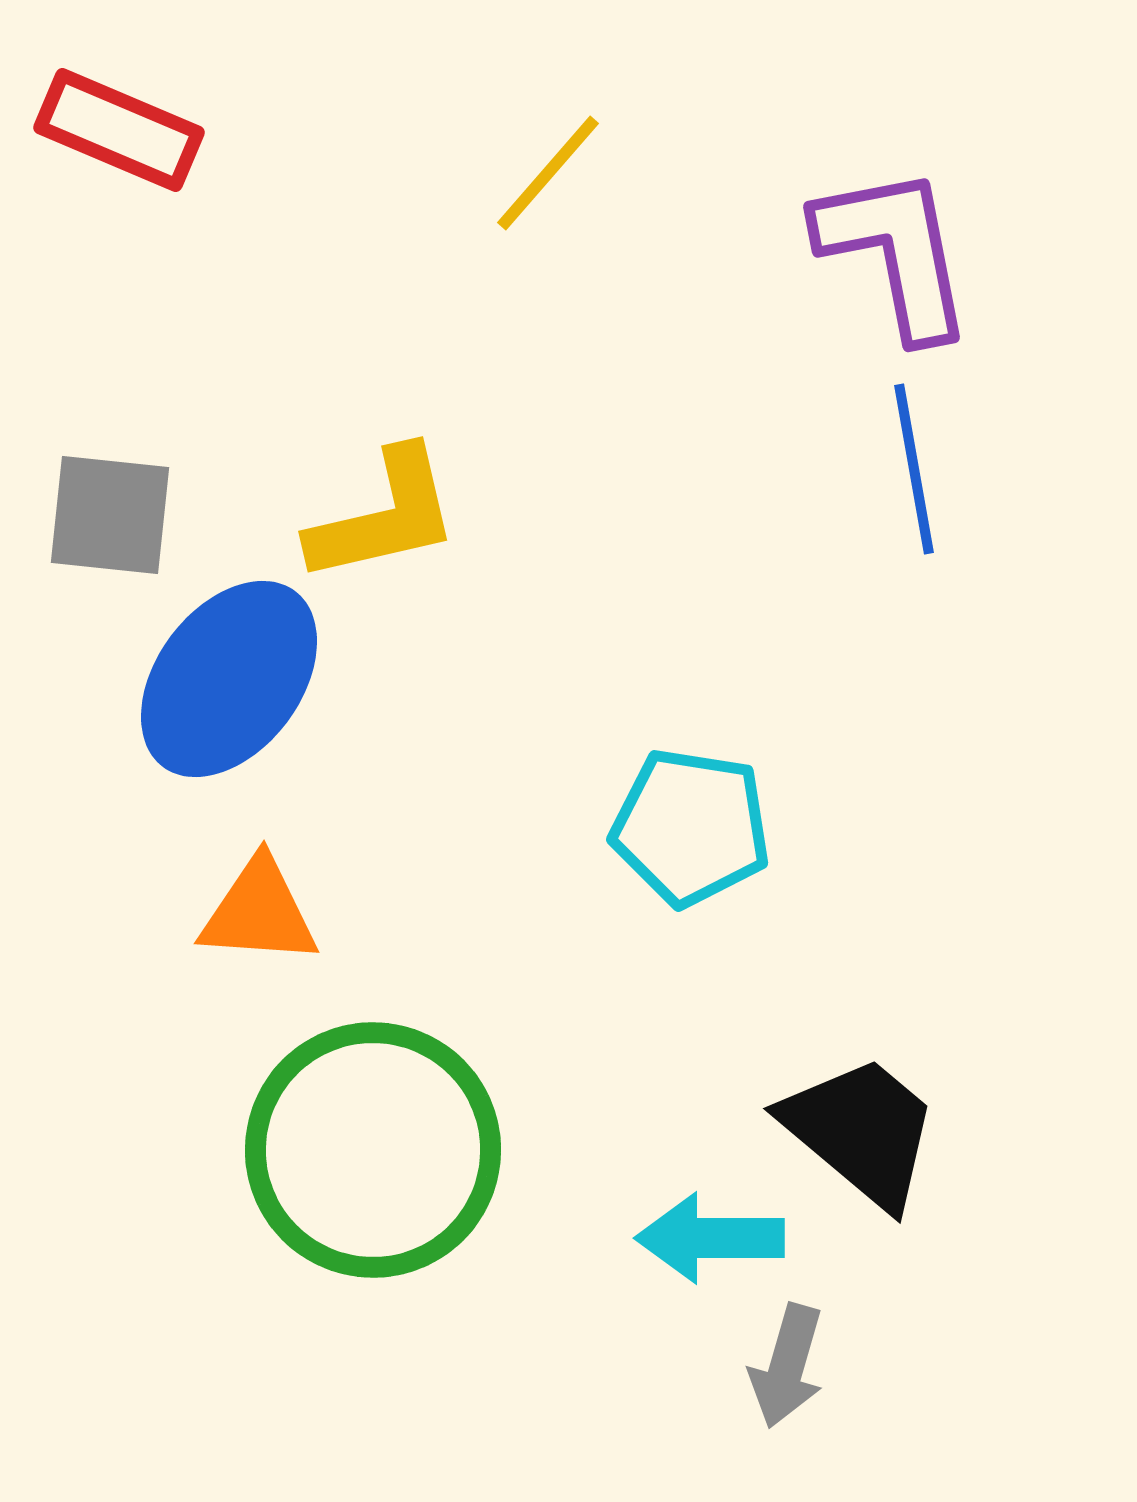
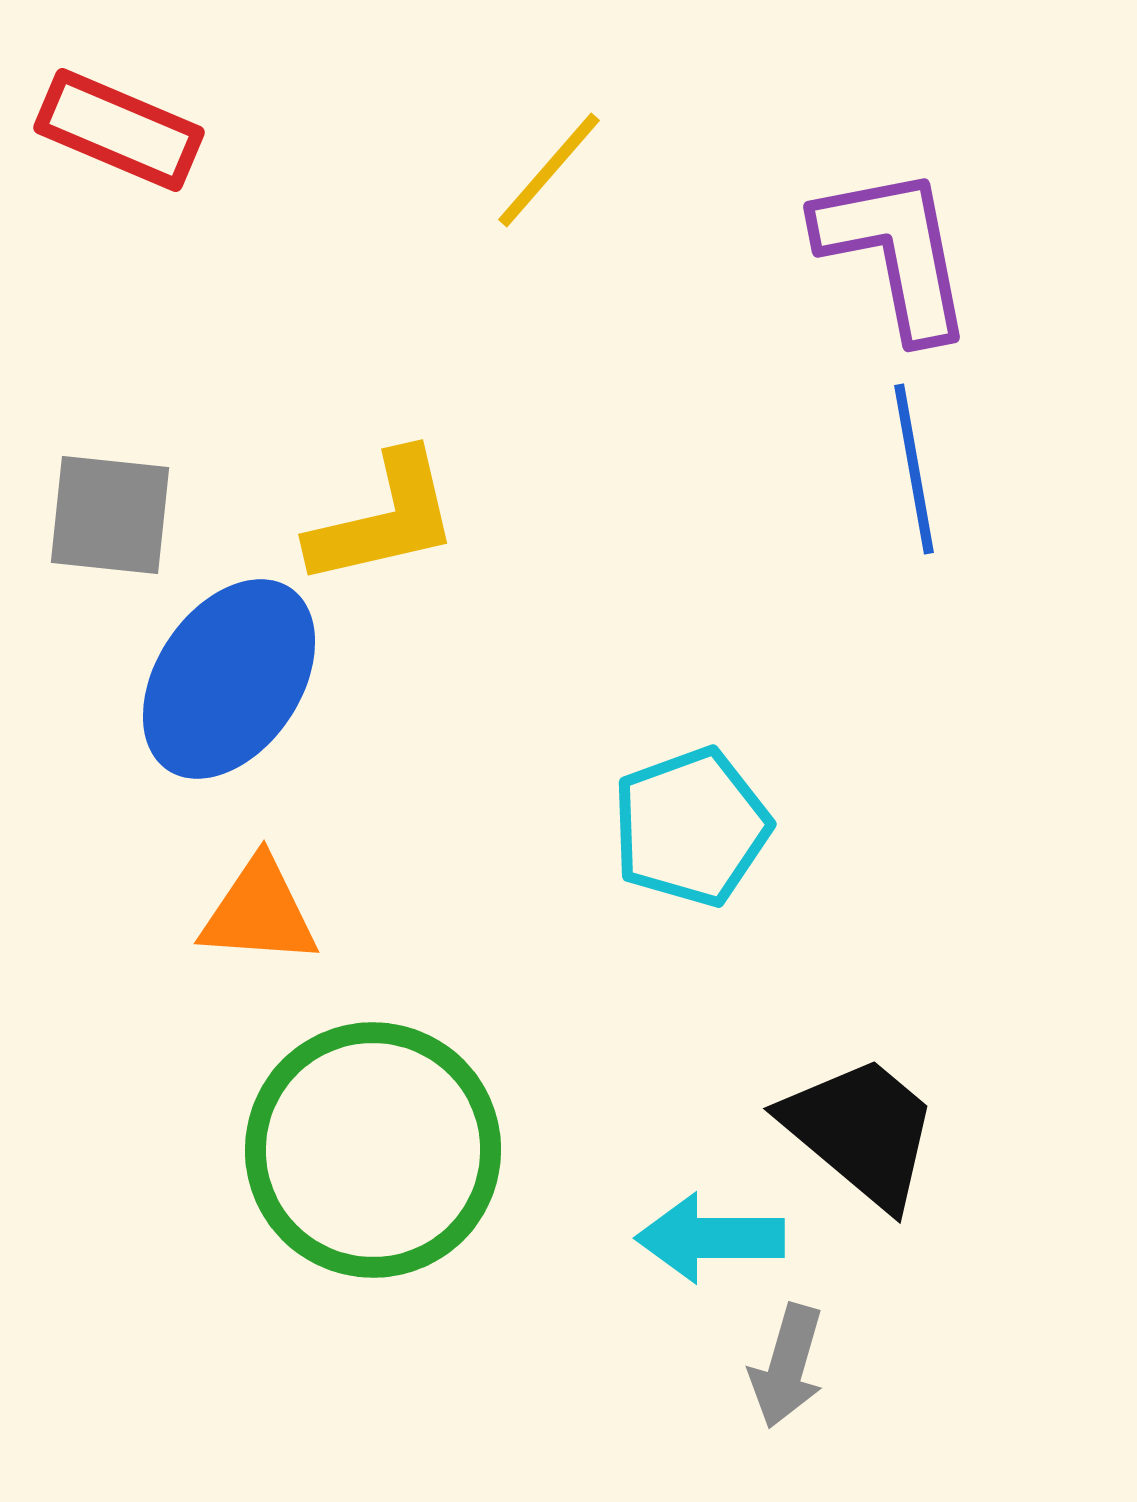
yellow line: moved 1 px right, 3 px up
yellow L-shape: moved 3 px down
blue ellipse: rotated 3 degrees counterclockwise
cyan pentagon: rotated 29 degrees counterclockwise
